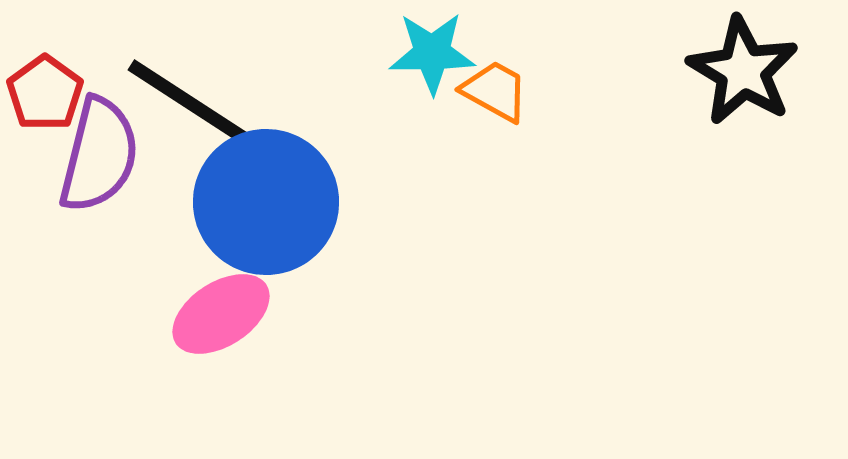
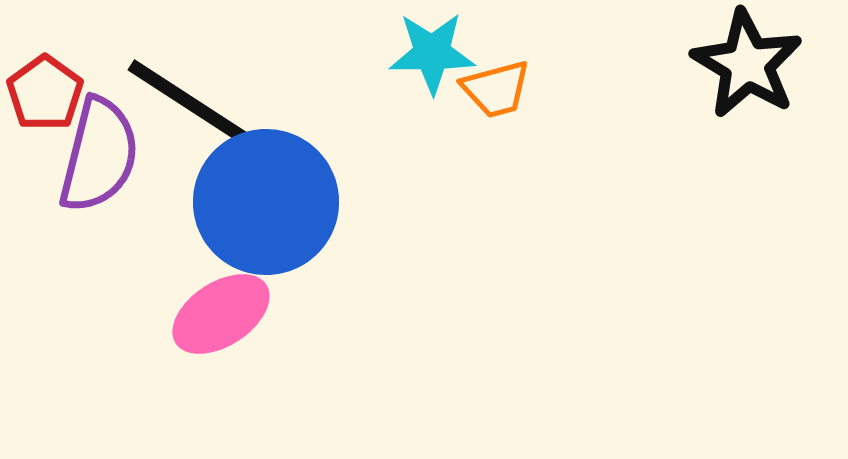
black star: moved 4 px right, 7 px up
orange trapezoid: moved 1 px right, 2 px up; rotated 136 degrees clockwise
